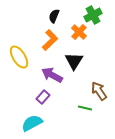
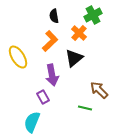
black semicircle: rotated 32 degrees counterclockwise
orange cross: moved 1 px down
orange L-shape: moved 1 px down
yellow ellipse: moved 1 px left
black triangle: moved 3 px up; rotated 18 degrees clockwise
purple arrow: rotated 130 degrees counterclockwise
brown arrow: moved 1 px up; rotated 12 degrees counterclockwise
purple rectangle: rotated 72 degrees counterclockwise
cyan semicircle: moved 1 px up; rotated 40 degrees counterclockwise
